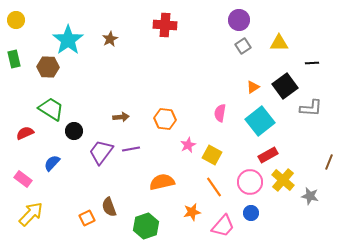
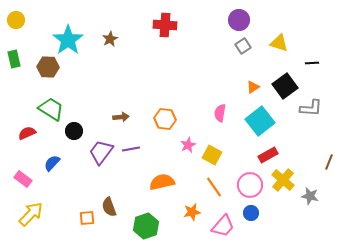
yellow triangle: rotated 18 degrees clockwise
red semicircle: moved 2 px right
pink circle: moved 3 px down
orange square: rotated 21 degrees clockwise
